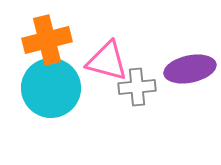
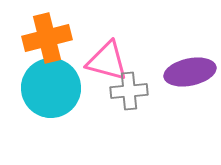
orange cross: moved 2 px up
purple ellipse: moved 3 px down
gray cross: moved 8 px left, 4 px down
